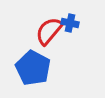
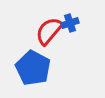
blue cross: rotated 30 degrees counterclockwise
